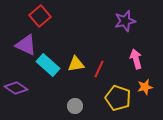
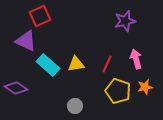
red square: rotated 15 degrees clockwise
purple triangle: moved 4 px up
red line: moved 8 px right, 5 px up
yellow pentagon: moved 7 px up
